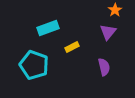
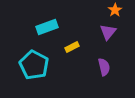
cyan rectangle: moved 1 px left, 1 px up
cyan pentagon: rotated 8 degrees clockwise
